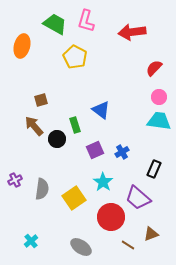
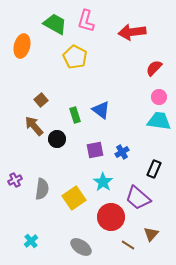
brown square: rotated 24 degrees counterclockwise
green rectangle: moved 10 px up
purple square: rotated 12 degrees clockwise
brown triangle: rotated 28 degrees counterclockwise
